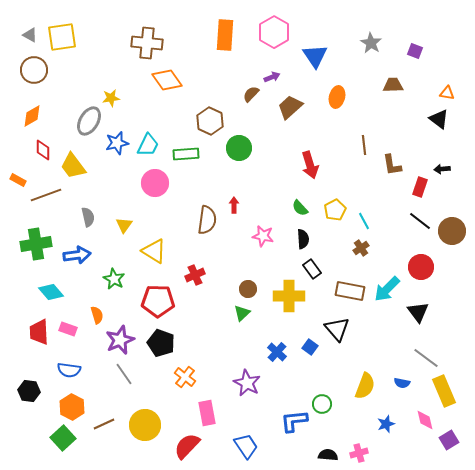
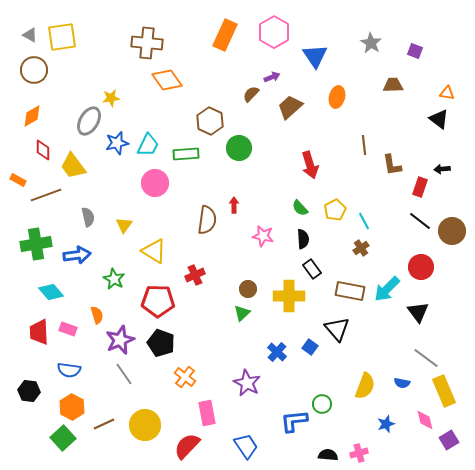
orange rectangle at (225, 35): rotated 20 degrees clockwise
